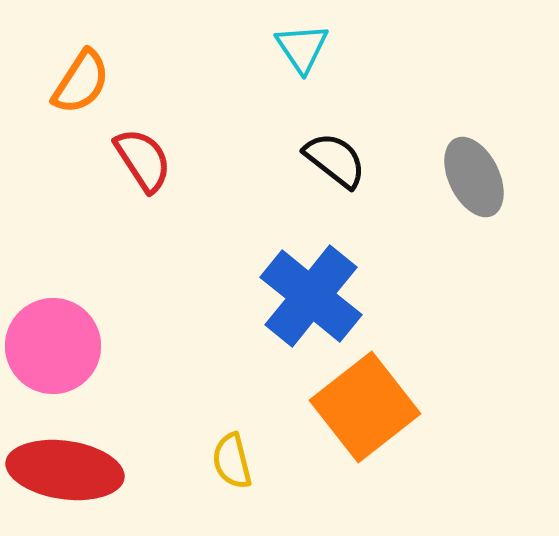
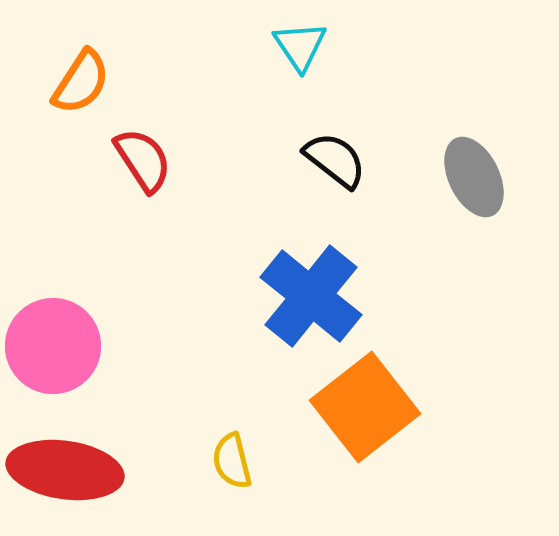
cyan triangle: moved 2 px left, 2 px up
